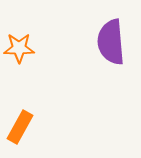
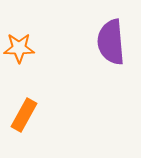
orange rectangle: moved 4 px right, 12 px up
